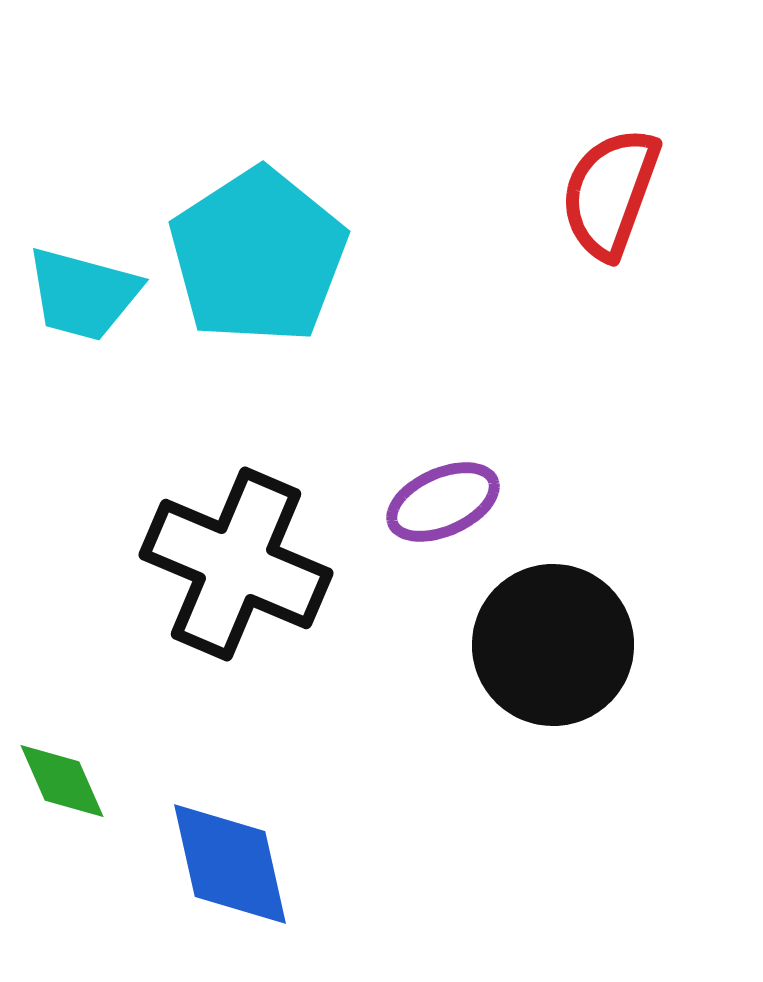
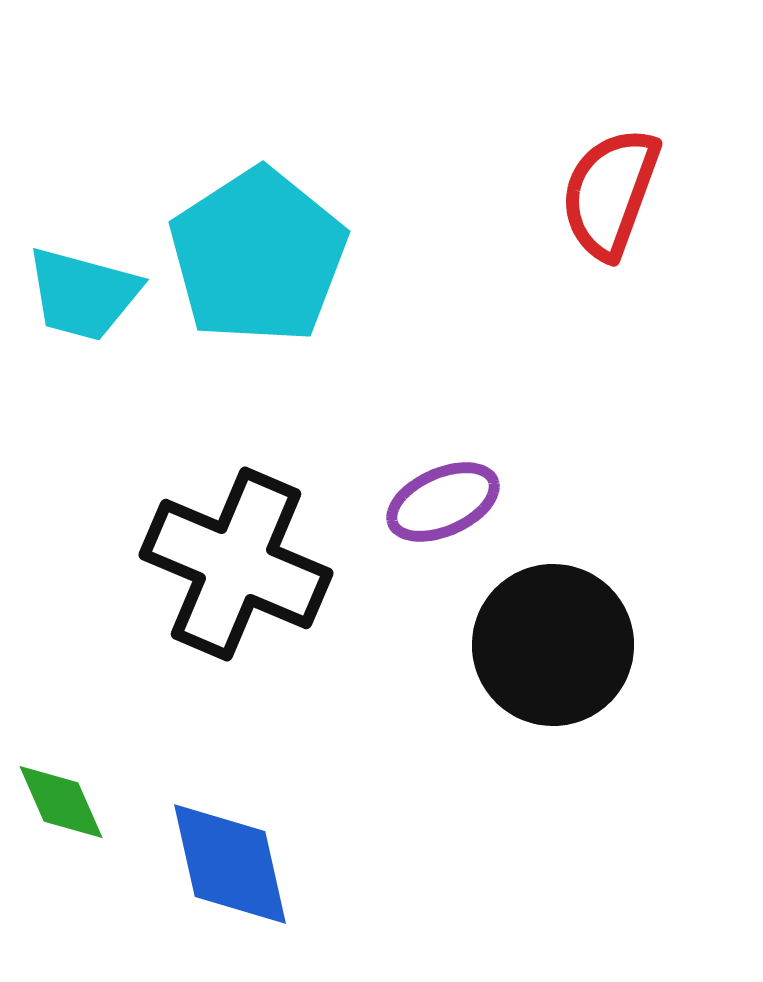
green diamond: moved 1 px left, 21 px down
